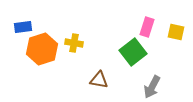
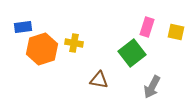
green square: moved 1 px left, 1 px down
